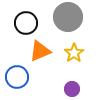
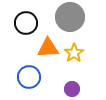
gray circle: moved 2 px right
orange triangle: moved 8 px right, 3 px up; rotated 20 degrees clockwise
blue circle: moved 12 px right
